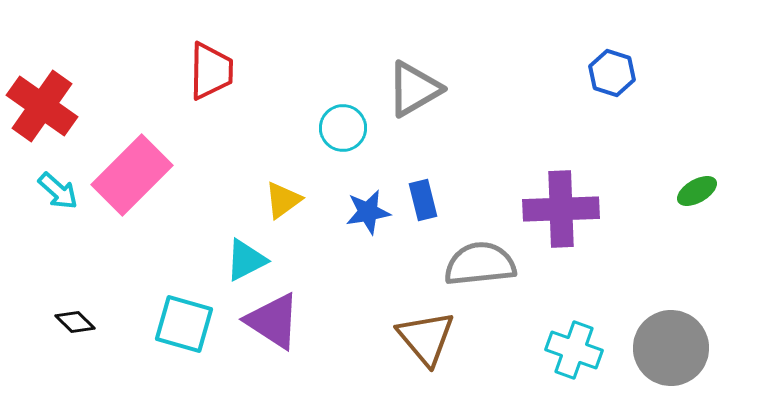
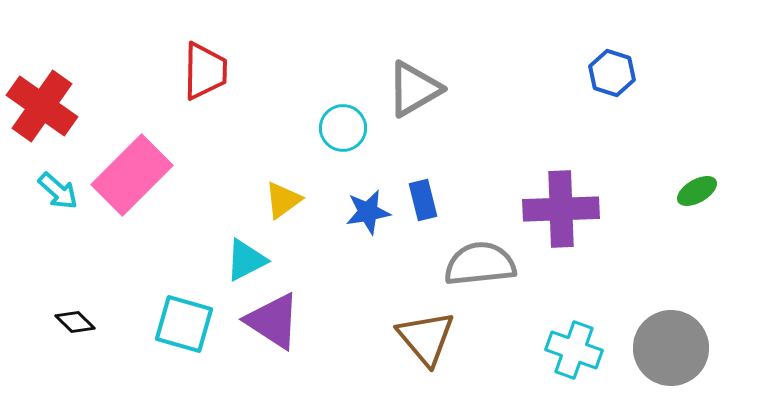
red trapezoid: moved 6 px left
